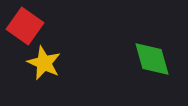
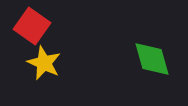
red square: moved 7 px right
